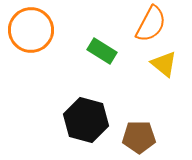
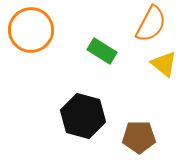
black hexagon: moved 3 px left, 4 px up
